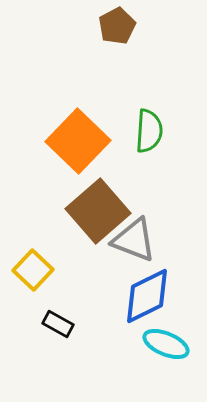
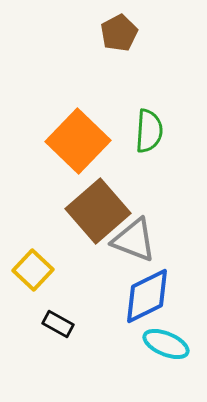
brown pentagon: moved 2 px right, 7 px down
